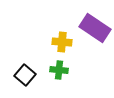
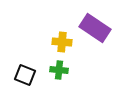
black square: rotated 20 degrees counterclockwise
